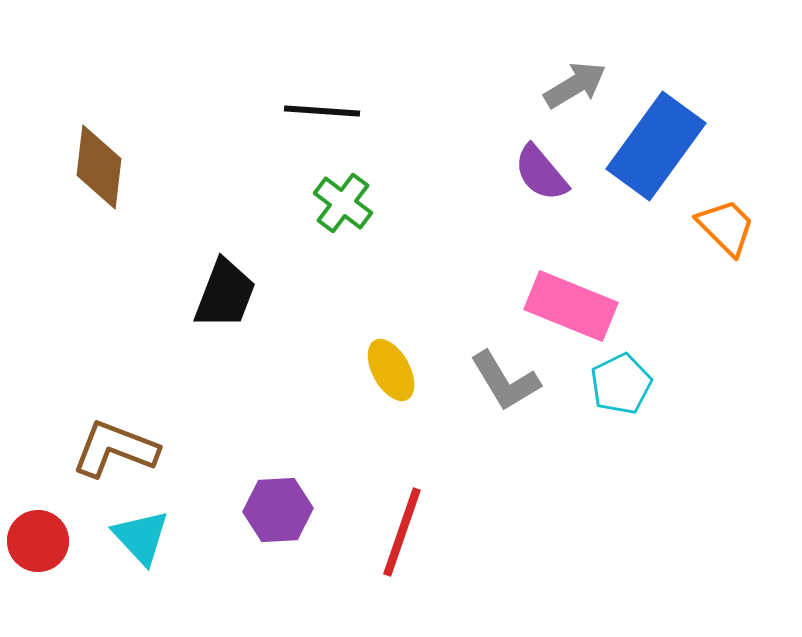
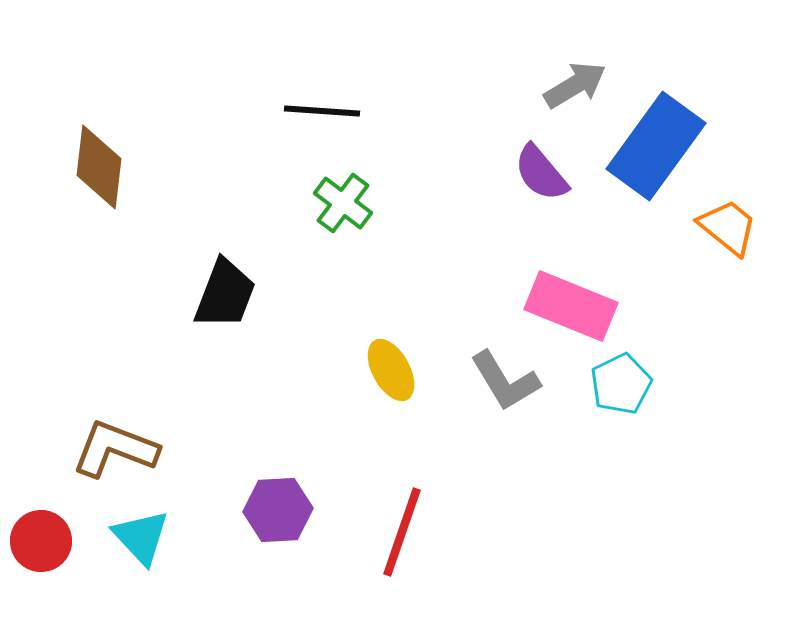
orange trapezoid: moved 2 px right; rotated 6 degrees counterclockwise
red circle: moved 3 px right
